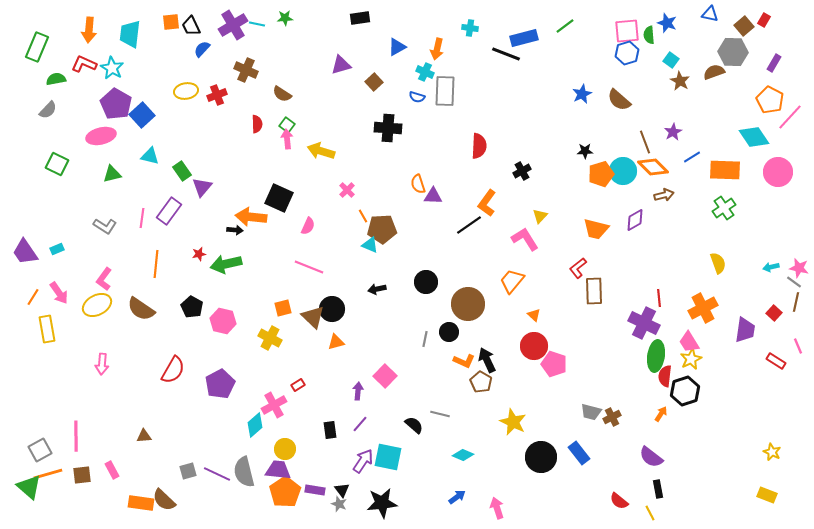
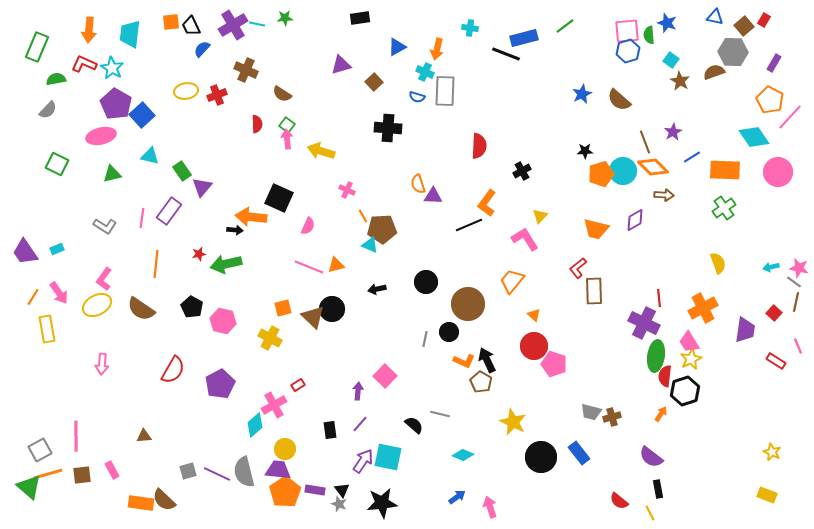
blue triangle at (710, 14): moved 5 px right, 3 px down
blue hexagon at (627, 53): moved 1 px right, 2 px up
pink cross at (347, 190): rotated 21 degrees counterclockwise
brown arrow at (664, 195): rotated 18 degrees clockwise
black line at (469, 225): rotated 12 degrees clockwise
orange triangle at (336, 342): moved 77 px up
brown cross at (612, 417): rotated 12 degrees clockwise
pink arrow at (497, 508): moved 7 px left, 1 px up
